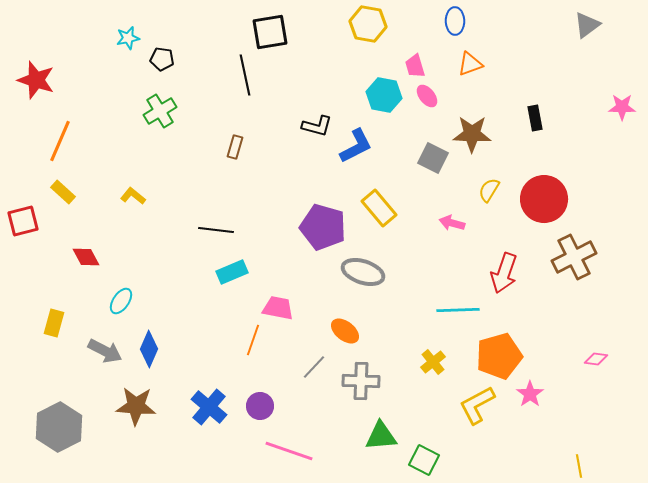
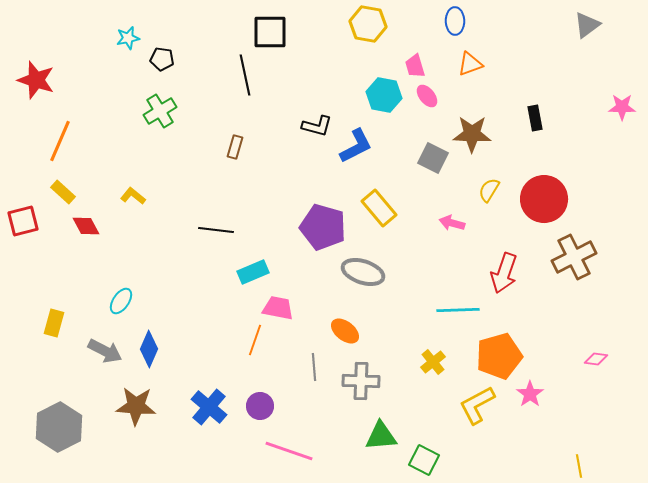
black square at (270, 32): rotated 9 degrees clockwise
red diamond at (86, 257): moved 31 px up
cyan rectangle at (232, 272): moved 21 px right
orange line at (253, 340): moved 2 px right
gray line at (314, 367): rotated 48 degrees counterclockwise
